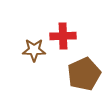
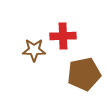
brown pentagon: rotated 12 degrees clockwise
